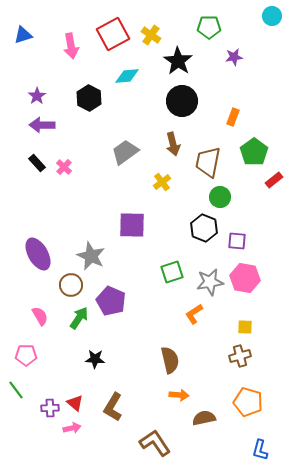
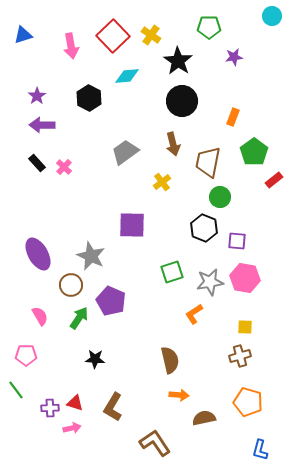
red square at (113, 34): moved 2 px down; rotated 16 degrees counterclockwise
red triangle at (75, 403): rotated 24 degrees counterclockwise
